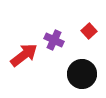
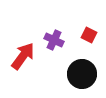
red square: moved 4 px down; rotated 21 degrees counterclockwise
red arrow: moved 1 px left, 1 px down; rotated 16 degrees counterclockwise
